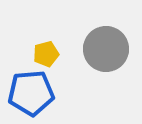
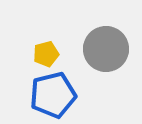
blue pentagon: moved 22 px right, 2 px down; rotated 9 degrees counterclockwise
